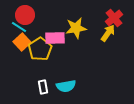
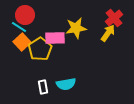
cyan semicircle: moved 2 px up
